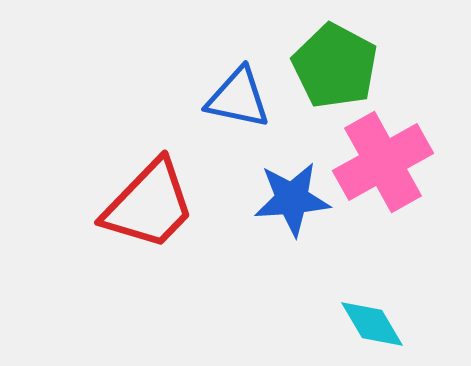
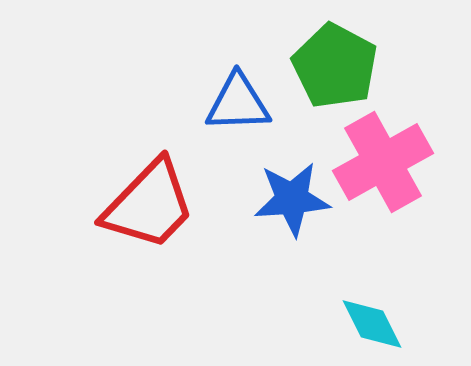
blue triangle: moved 5 px down; rotated 14 degrees counterclockwise
cyan diamond: rotated 4 degrees clockwise
